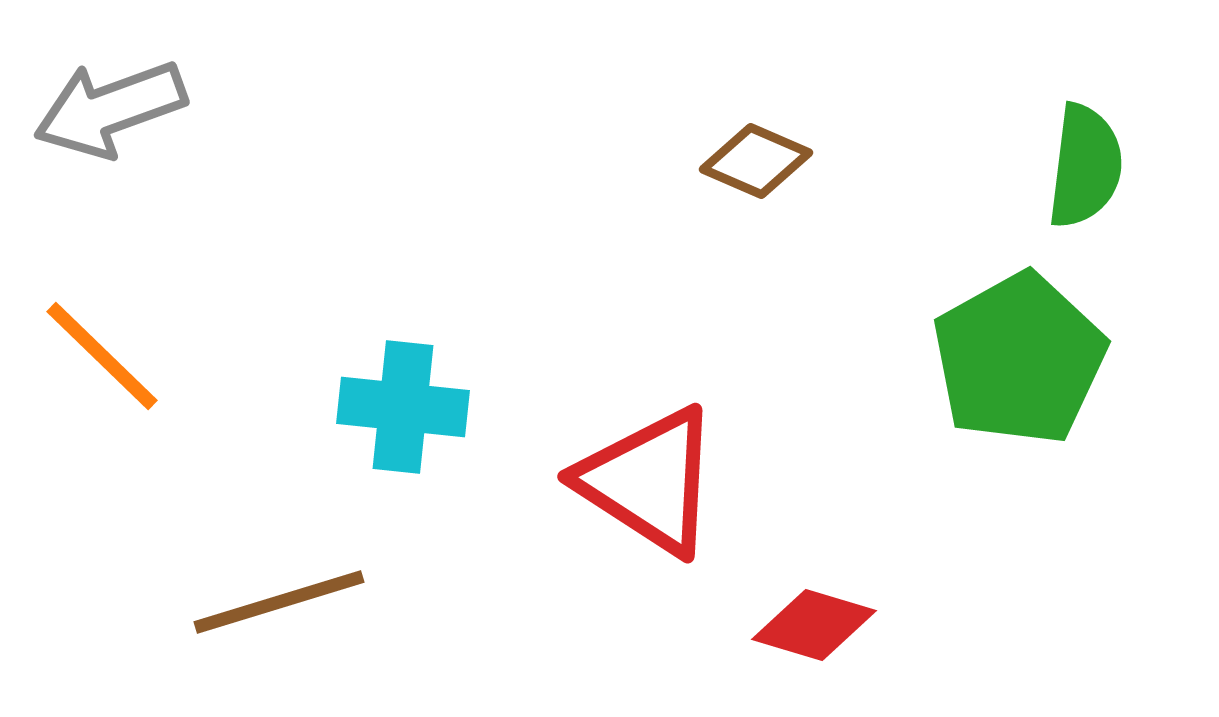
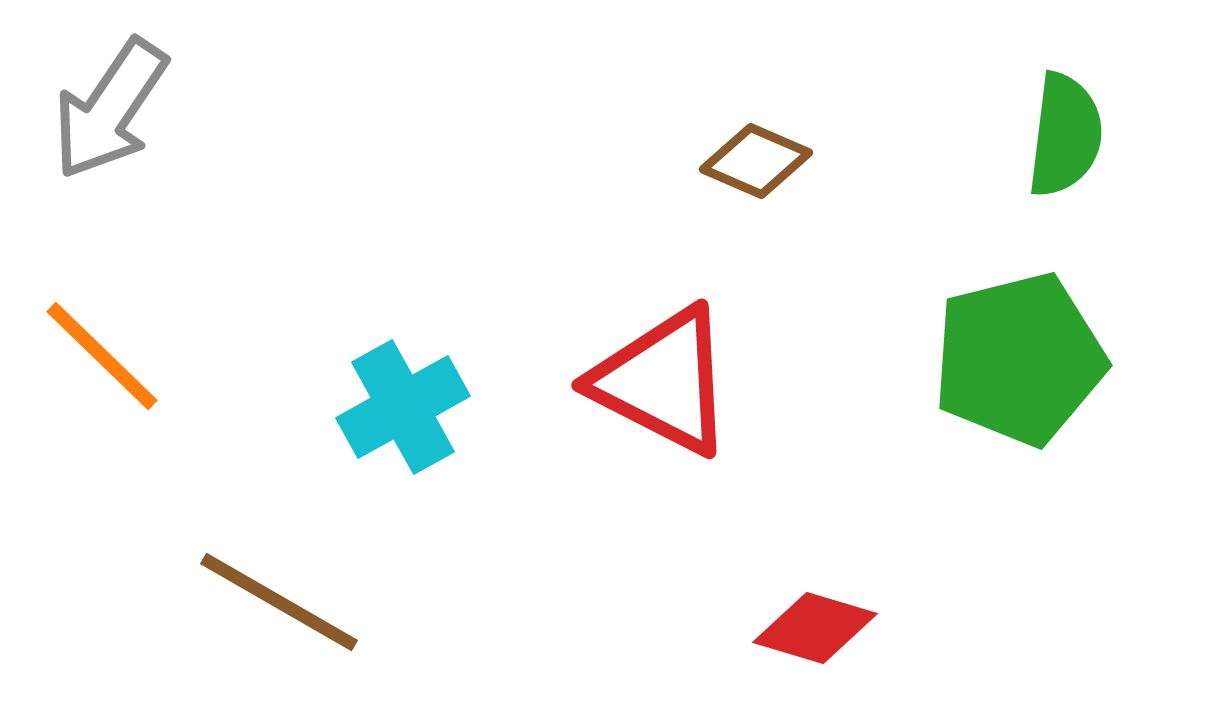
gray arrow: rotated 36 degrees counterclockwise
green semicircle: moved 20 px left, 31 px up
green pentagon: rotated 15 degrees clockwise
cyan cross: rotated 35 degrees counterclockwise
red triangle: moved 14 px right, 100 px up; rotated 6 degrees counterclockwise
brown line: rotated 47 degrees clockwise
red diamond: moved 1 px right, 3 px down
